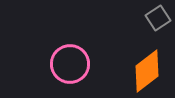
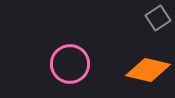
orange diamond: moved 1 px right, 1 px up; rotated 51 degrees clockwise
